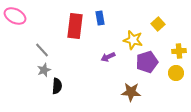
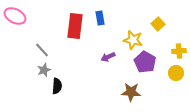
purple pentagon: moved 2 px left; rotated 25 degrees counterclockwise
